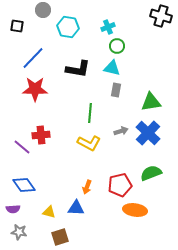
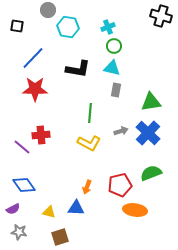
gray circle: moved 5 px right
green circle: moved 3 px left
purple semicircle: rotated 24 degrees counterclockwise
